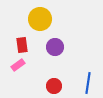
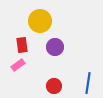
yellow circle: moved 2 px down
